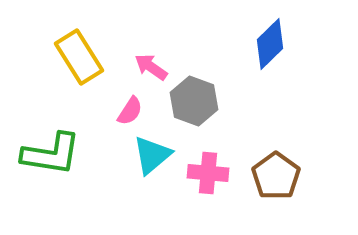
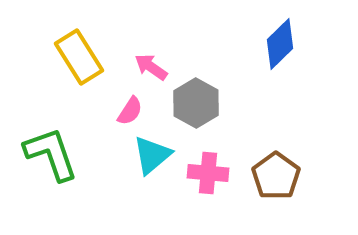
blue diamond: moved 10 px right
gray hexagon: moved 2 px right, 2 px down; rotated 9 degrees clockwise
green L-shape: rotated 118 degrees counterclockwise
